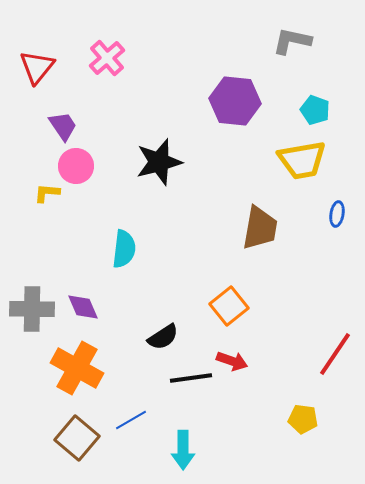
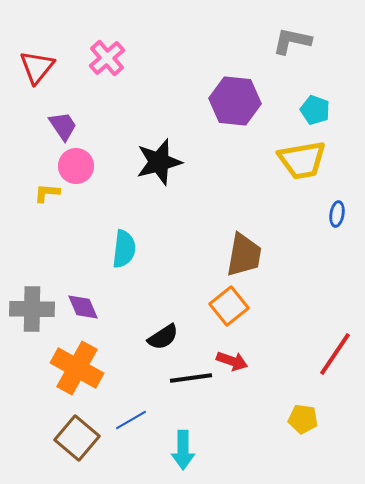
brown trapezoid: moved 16 px left, 27 px down
